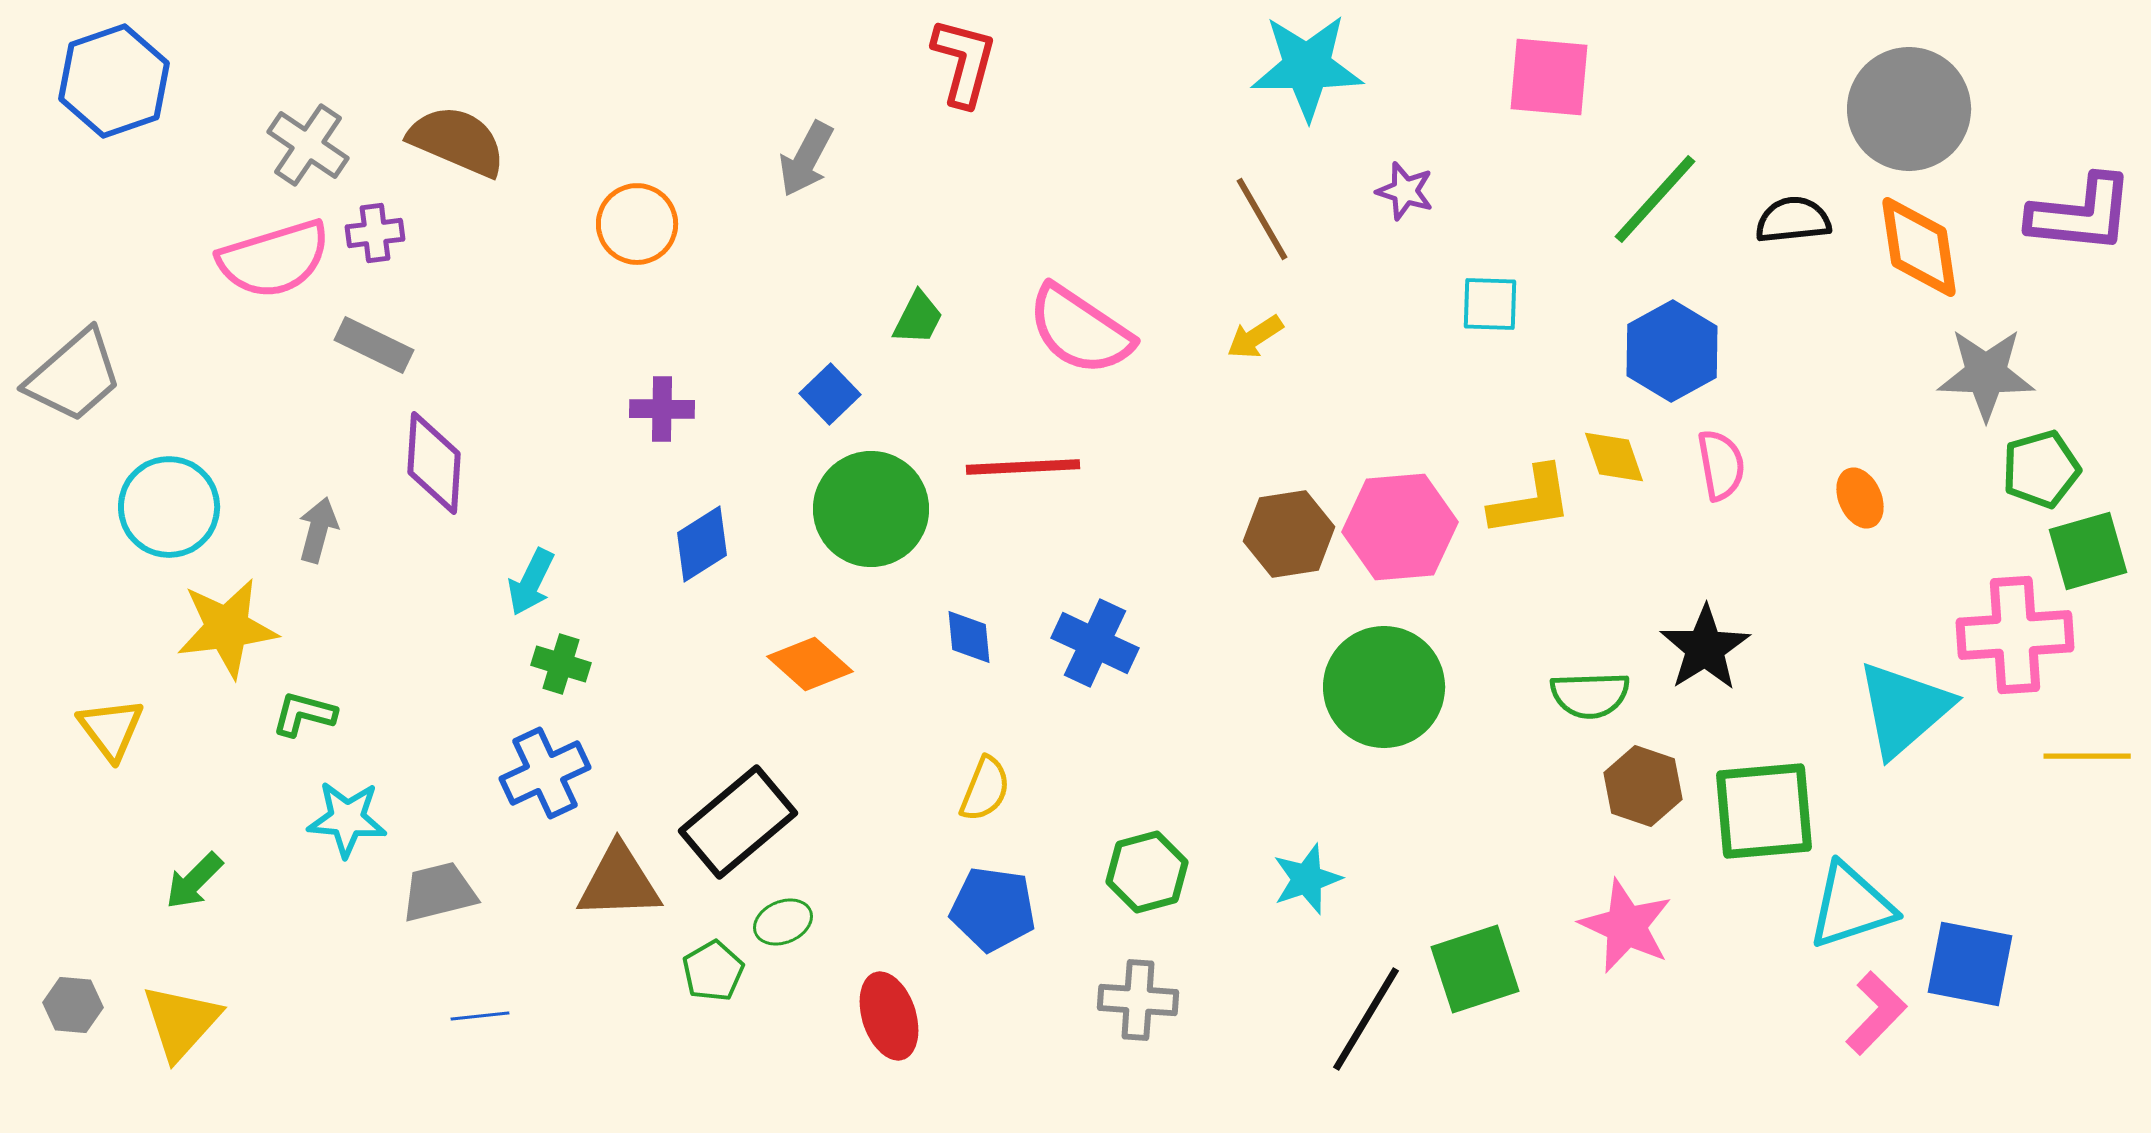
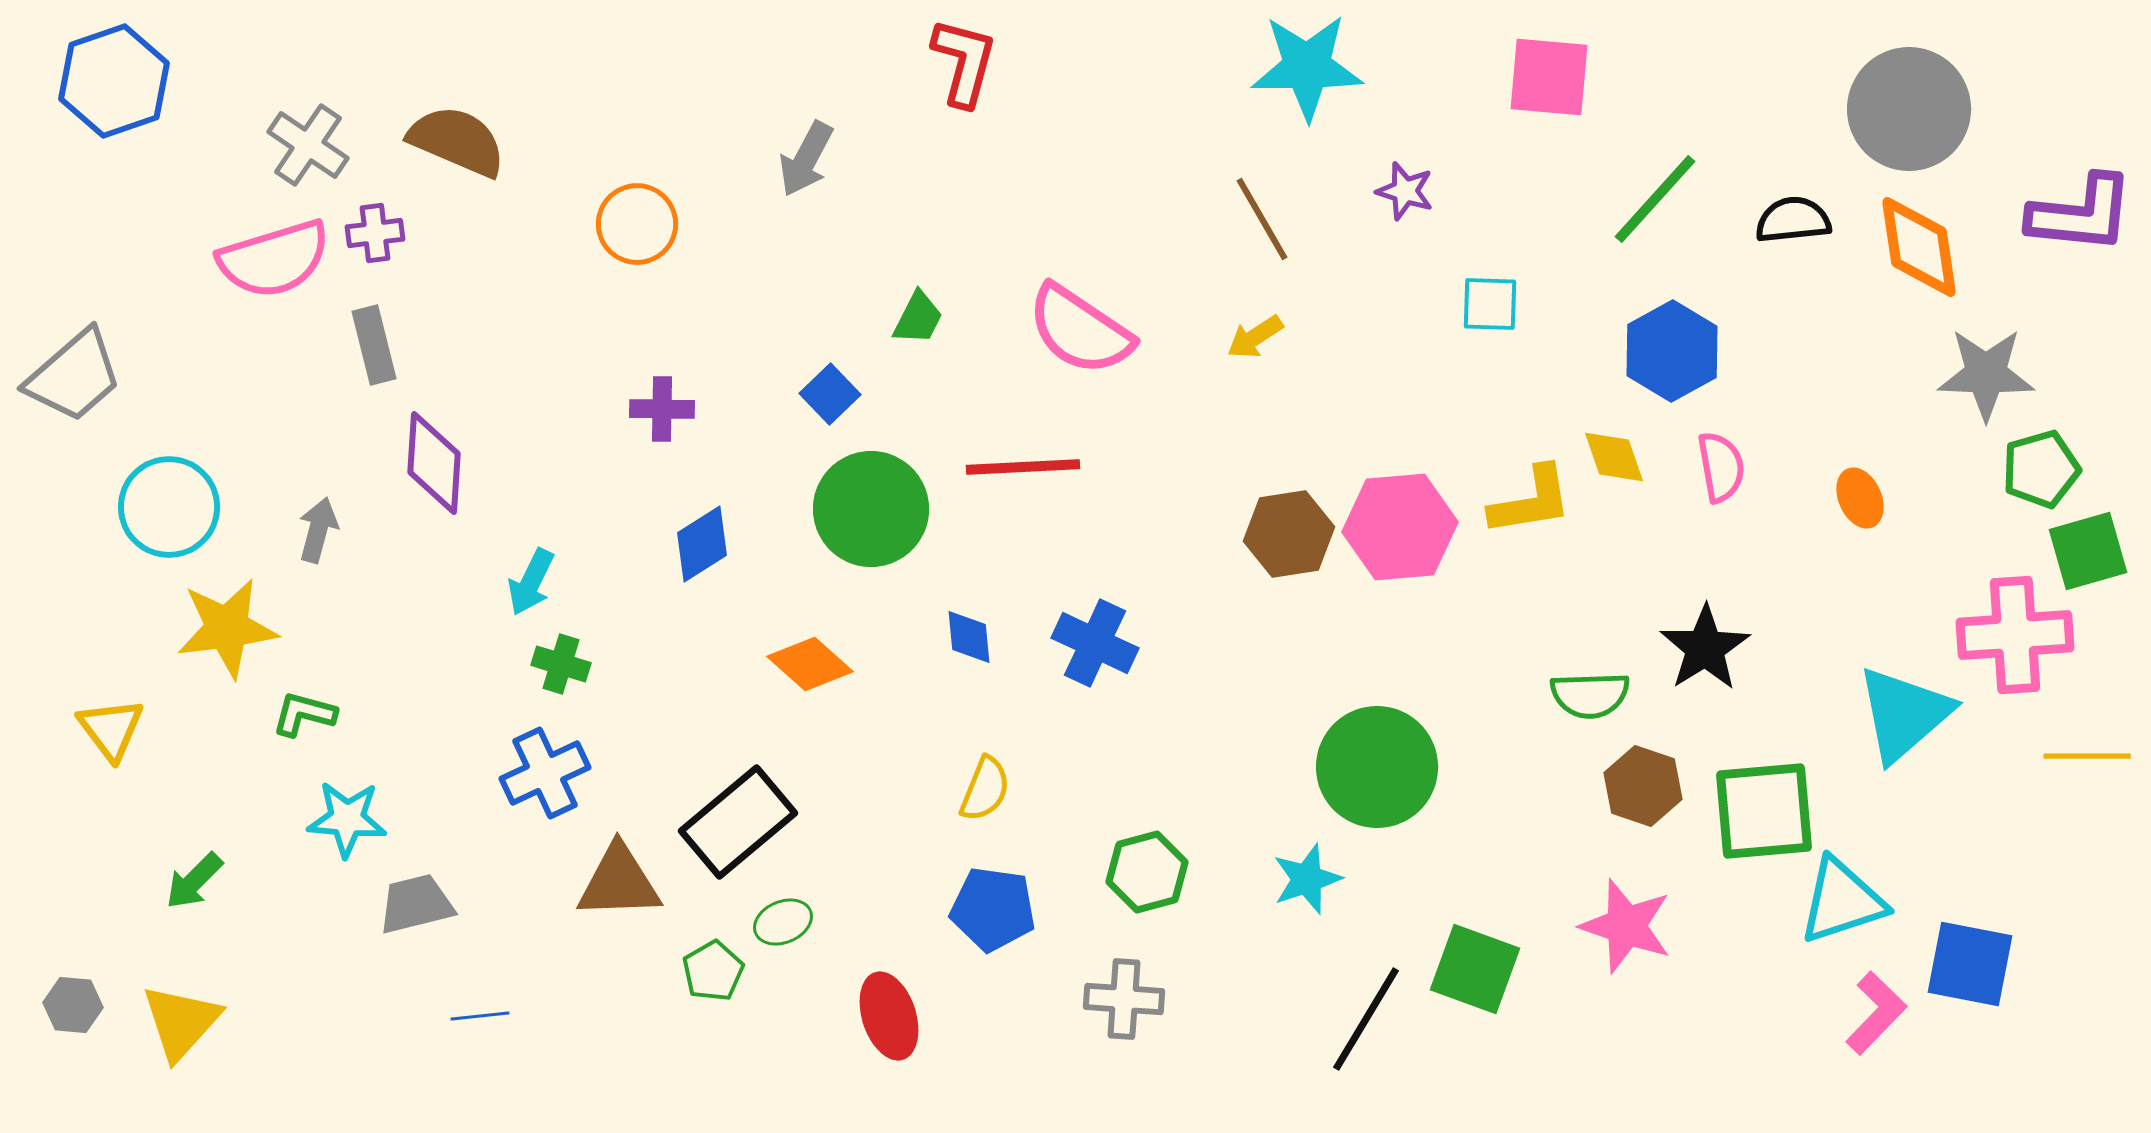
gray rectangle at (374, 345): rotated 50 degrees clockwise
pink semicircle at (1721, 465): moved 2 px down
green circle at (1384, 687): moved 7 px left, 80 px down
cyan triangle at (1904, 709): moved 5 px down
gray trapezoid at (439, 892): moved 23 px left, 12 px down
cyan triangle at (1851, 906): moved 9 px left, 5 px up
pink star at (1626, 926): rotated 6 degrees counterclockwise
green square at (1475, 969): rotated 38 degrees clockwise
gray cross at (1138, 1000): moved 14 px left, 1 px up
